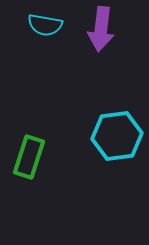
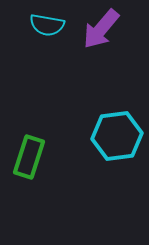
cyan semicircle: moved 2 px right
purple arrow: rotated 33 degrees clockwise
